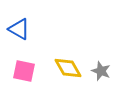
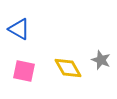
gray star: moved 11 px up
